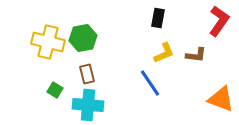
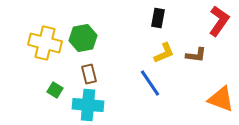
yellow cross: moved 3 px left, 1 px down
brown rectangle: moved 2 px right
